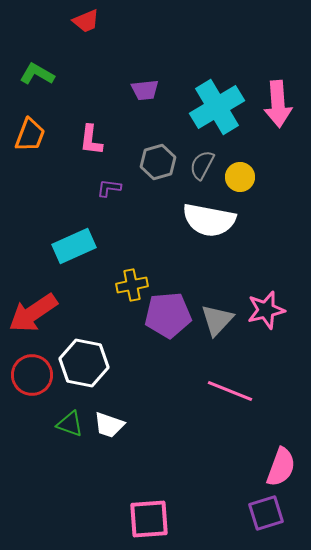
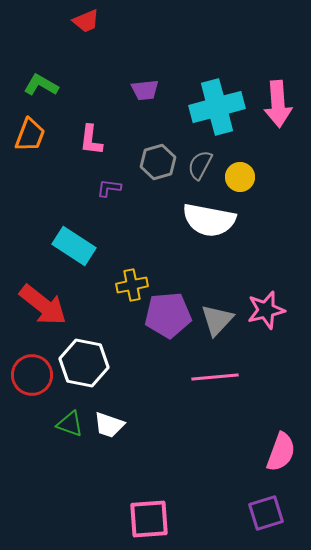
green L-shape: moved 4 px right, 11 px down
cyan cross: rotated 16 degrees clockwise
gray semicircle: moved 2 px left
cyan rectangle: rotated 57 degrees clockwise
red arrow: moved 10 px right, 8 px up; rotated 108 degrees counterclockwise
pink line: moved 15 px left, 14 px up; rotated 27 degrees counterclockwise
pink semicircle: moved 15 px up
